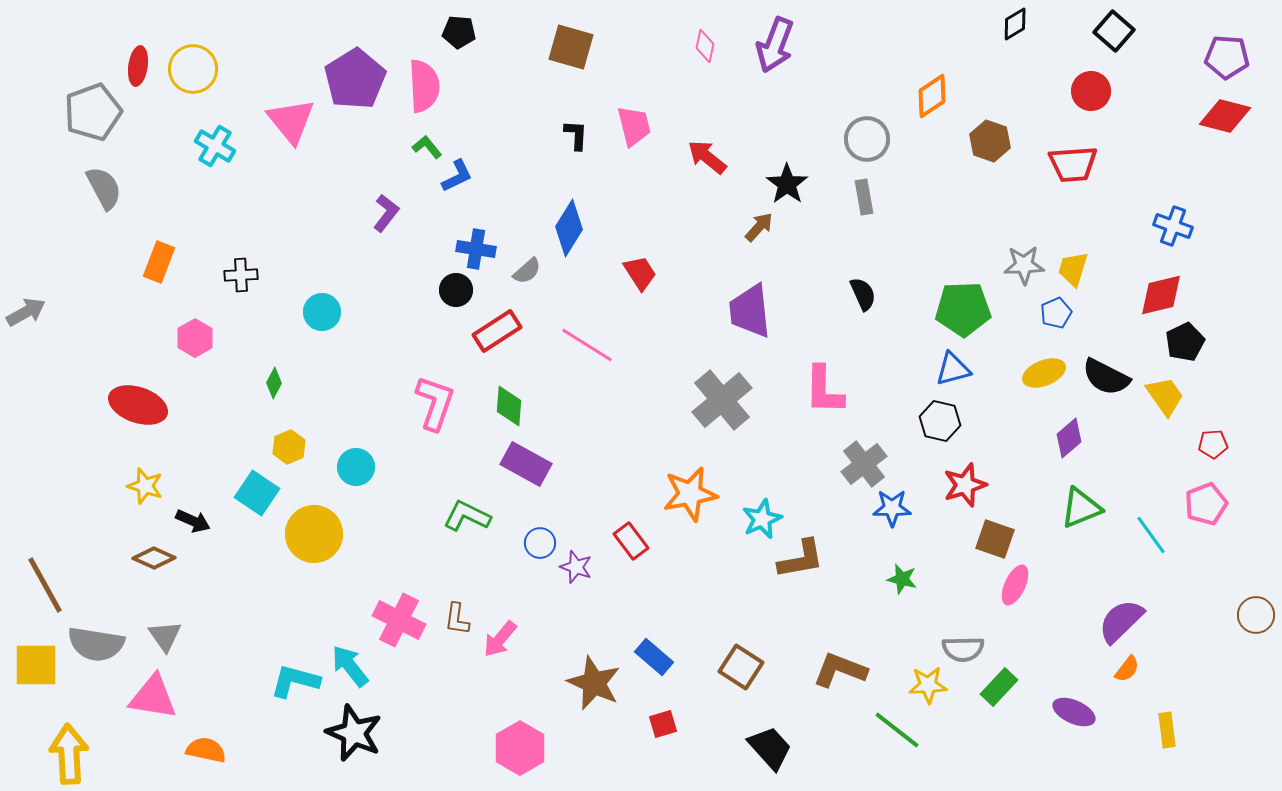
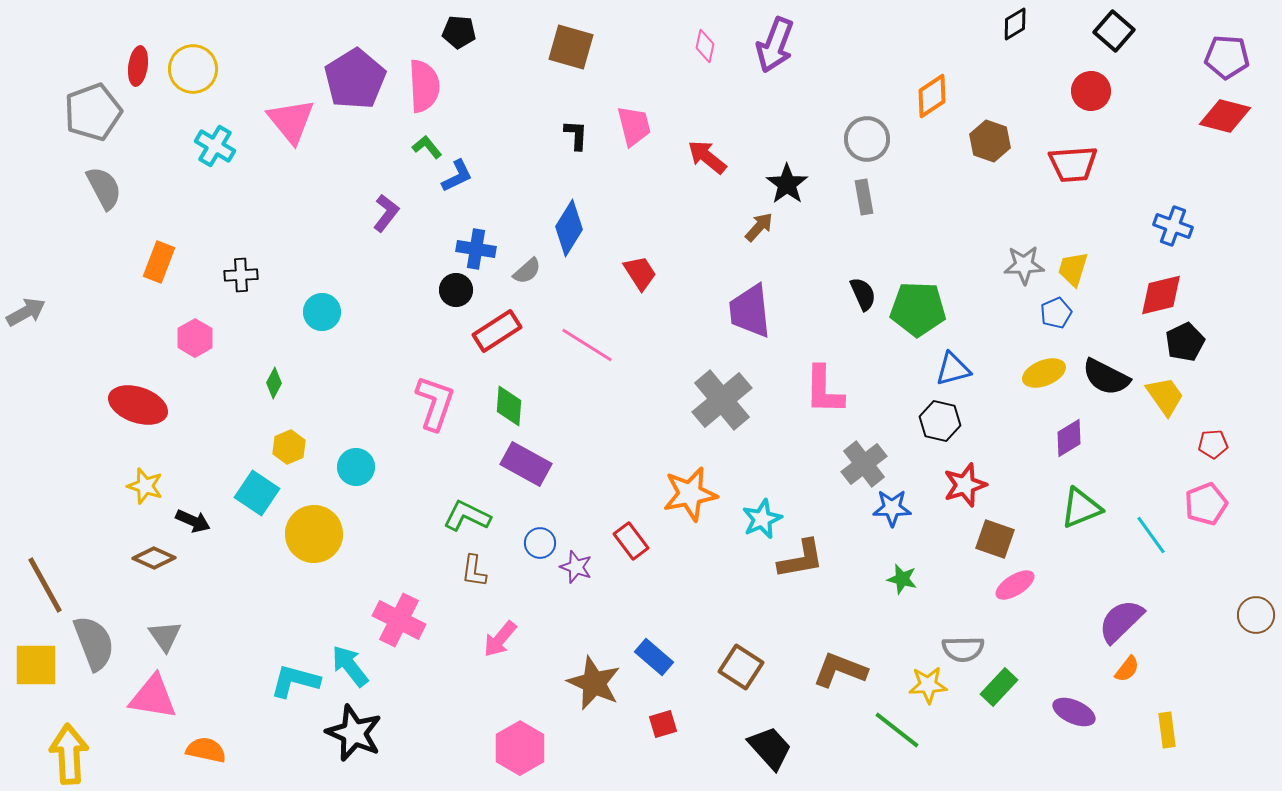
green pentagon at (963, 309): moved 45 px left; rotated 4 degrees clockwise
purple diamond at (1069, 438): rotated 9 degrees clockwise
pink ellipse at (1015, 585): rotated 33 degrees clockwise
brown L-shape at (457, 619): moved 17 px right, 48 px up
gray semicircle at (96, 644): moved 2 px left, 1 px up; rotated 120 degrees counterclockwise
